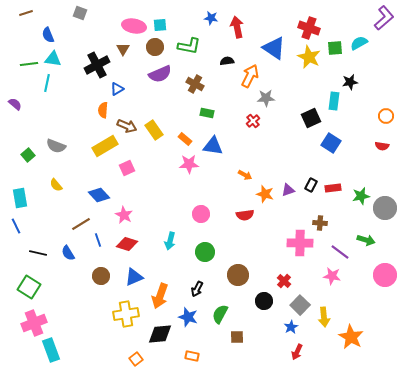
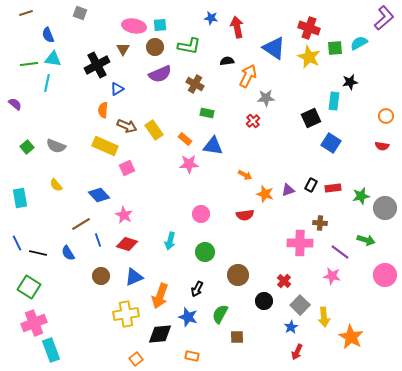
orange arrow at (250, 76): moved 2 px left
yellow rectangle at (105, 146): rotated 55 degrees clockwise
green square at (28, 155): moved 1 px left, 8 px up
blue line at (16, 226): moved 1 px right, 17 px down
